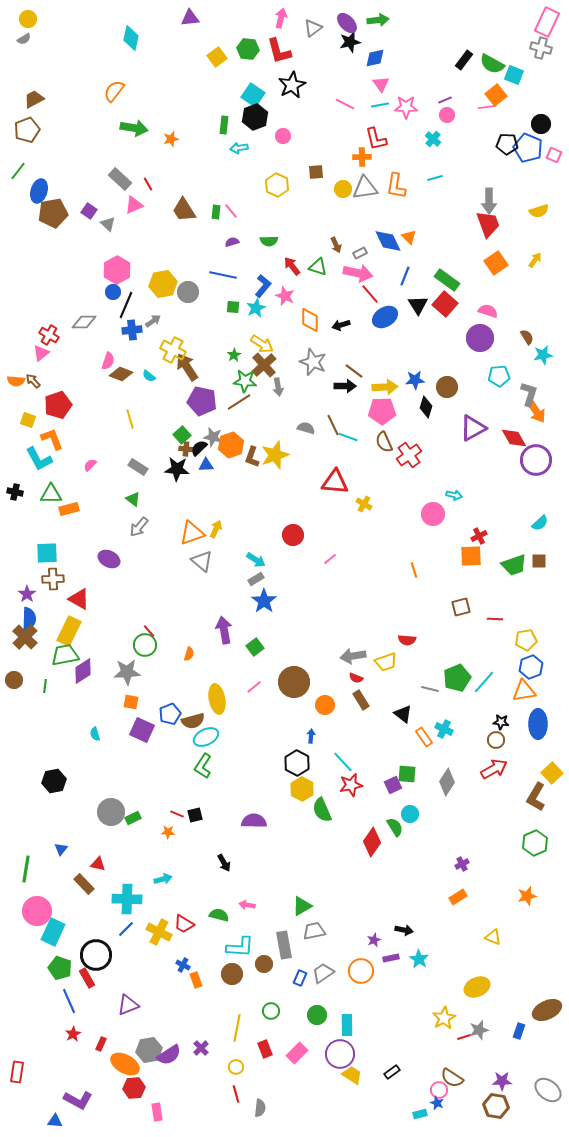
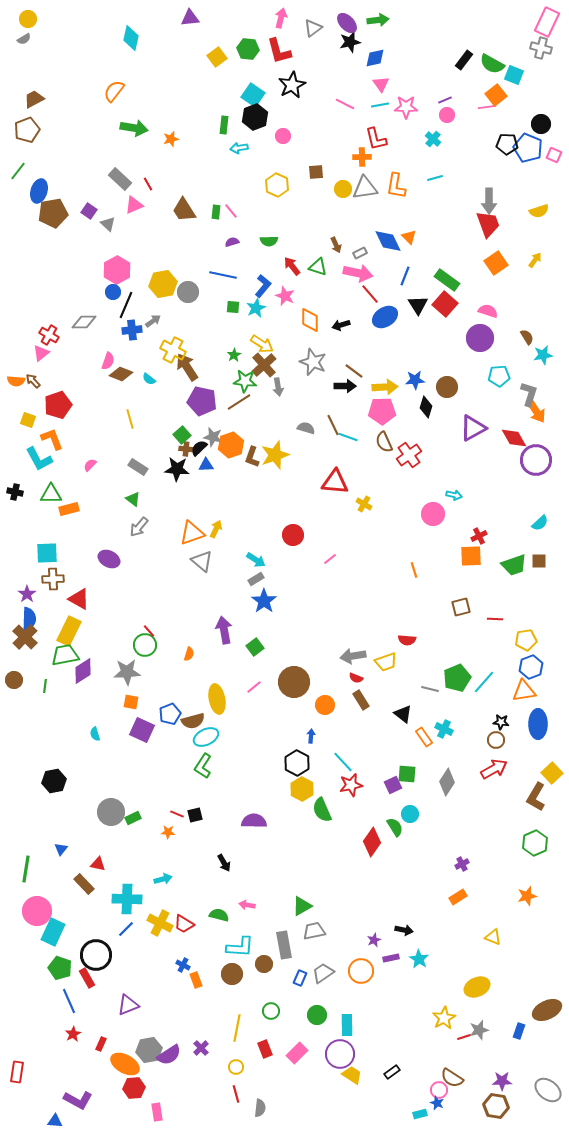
cyan semicircle at (149, 376): moved 3 px down
yellow cross at (159, 932): moved 1 px right, 9 px up
